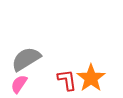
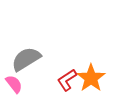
red L-shape: rotated 115 degrees counterclockwise
pink semicircle: moved 5 px left; rotated 108 degrees clockwise
